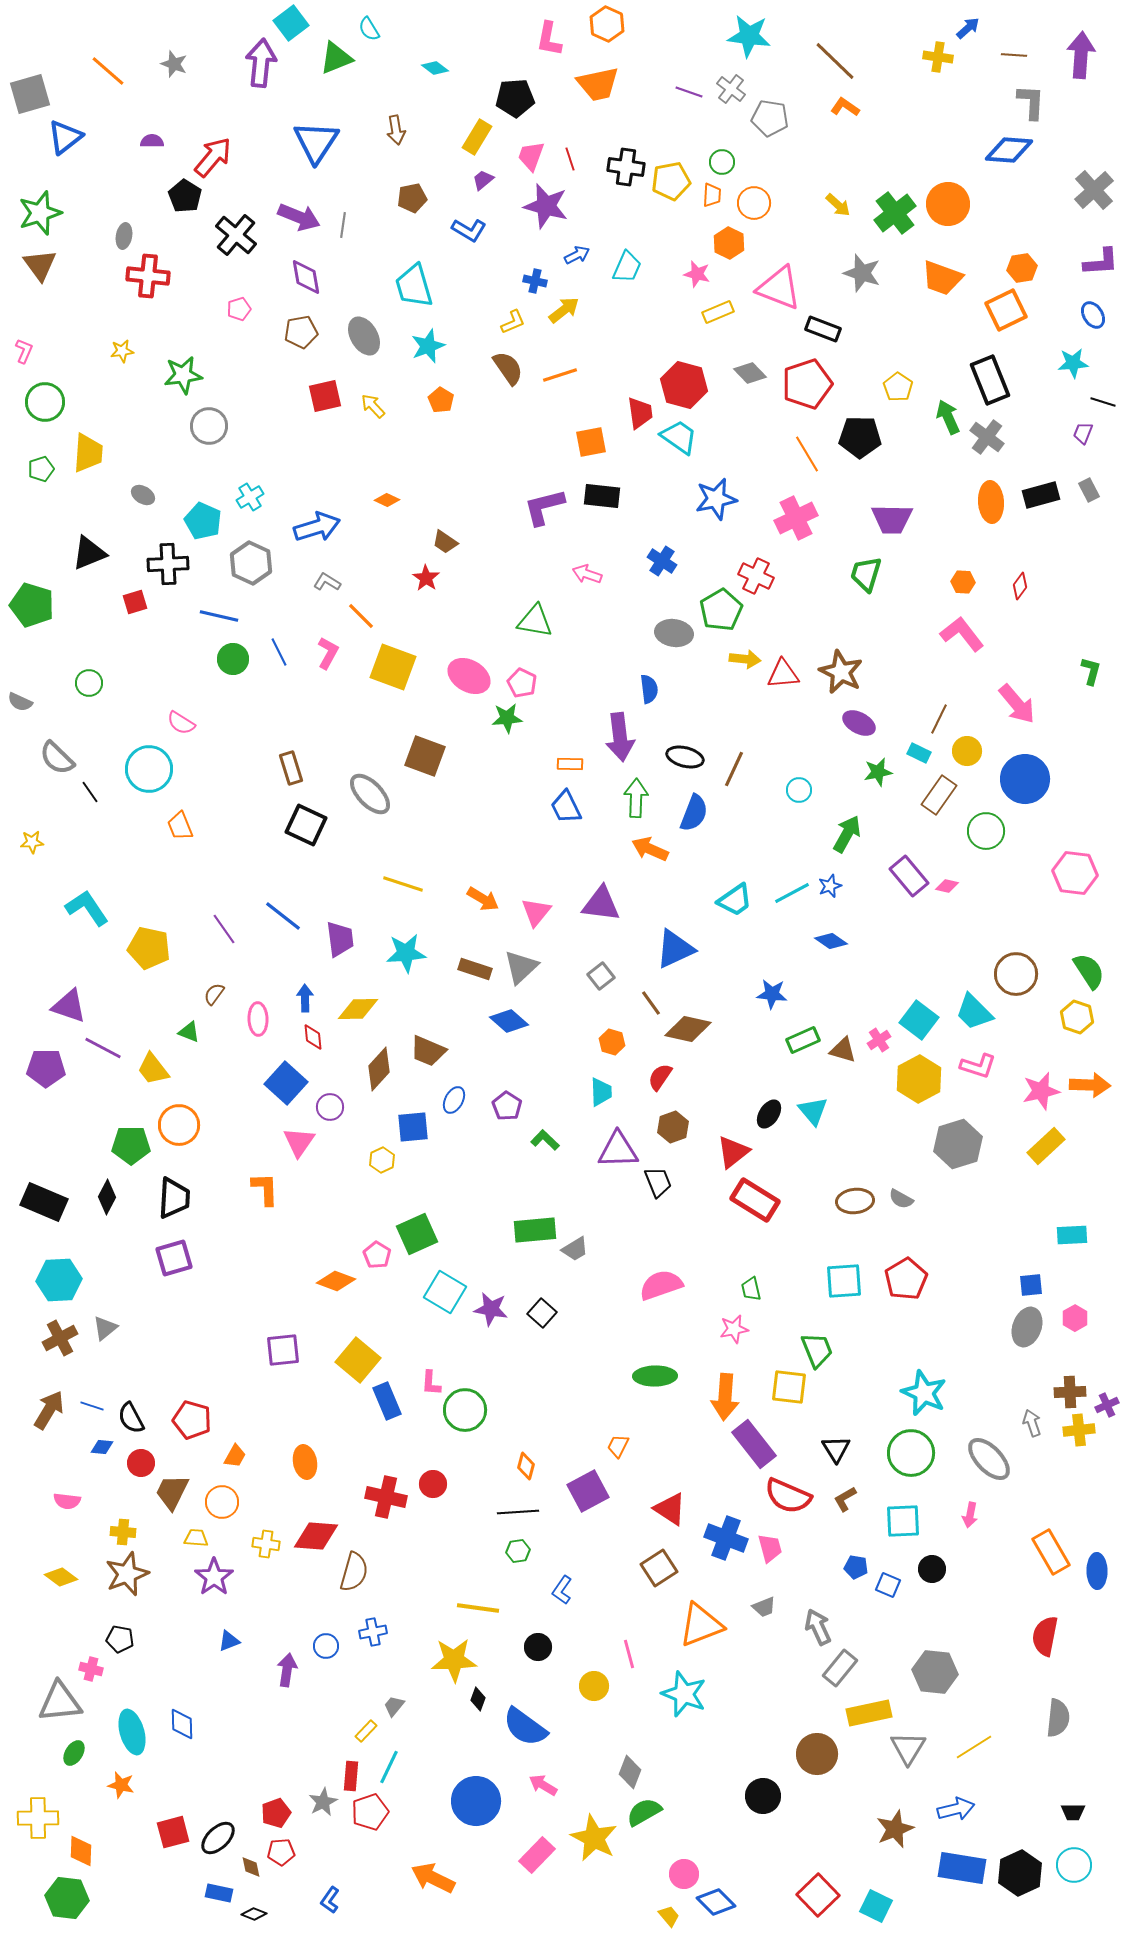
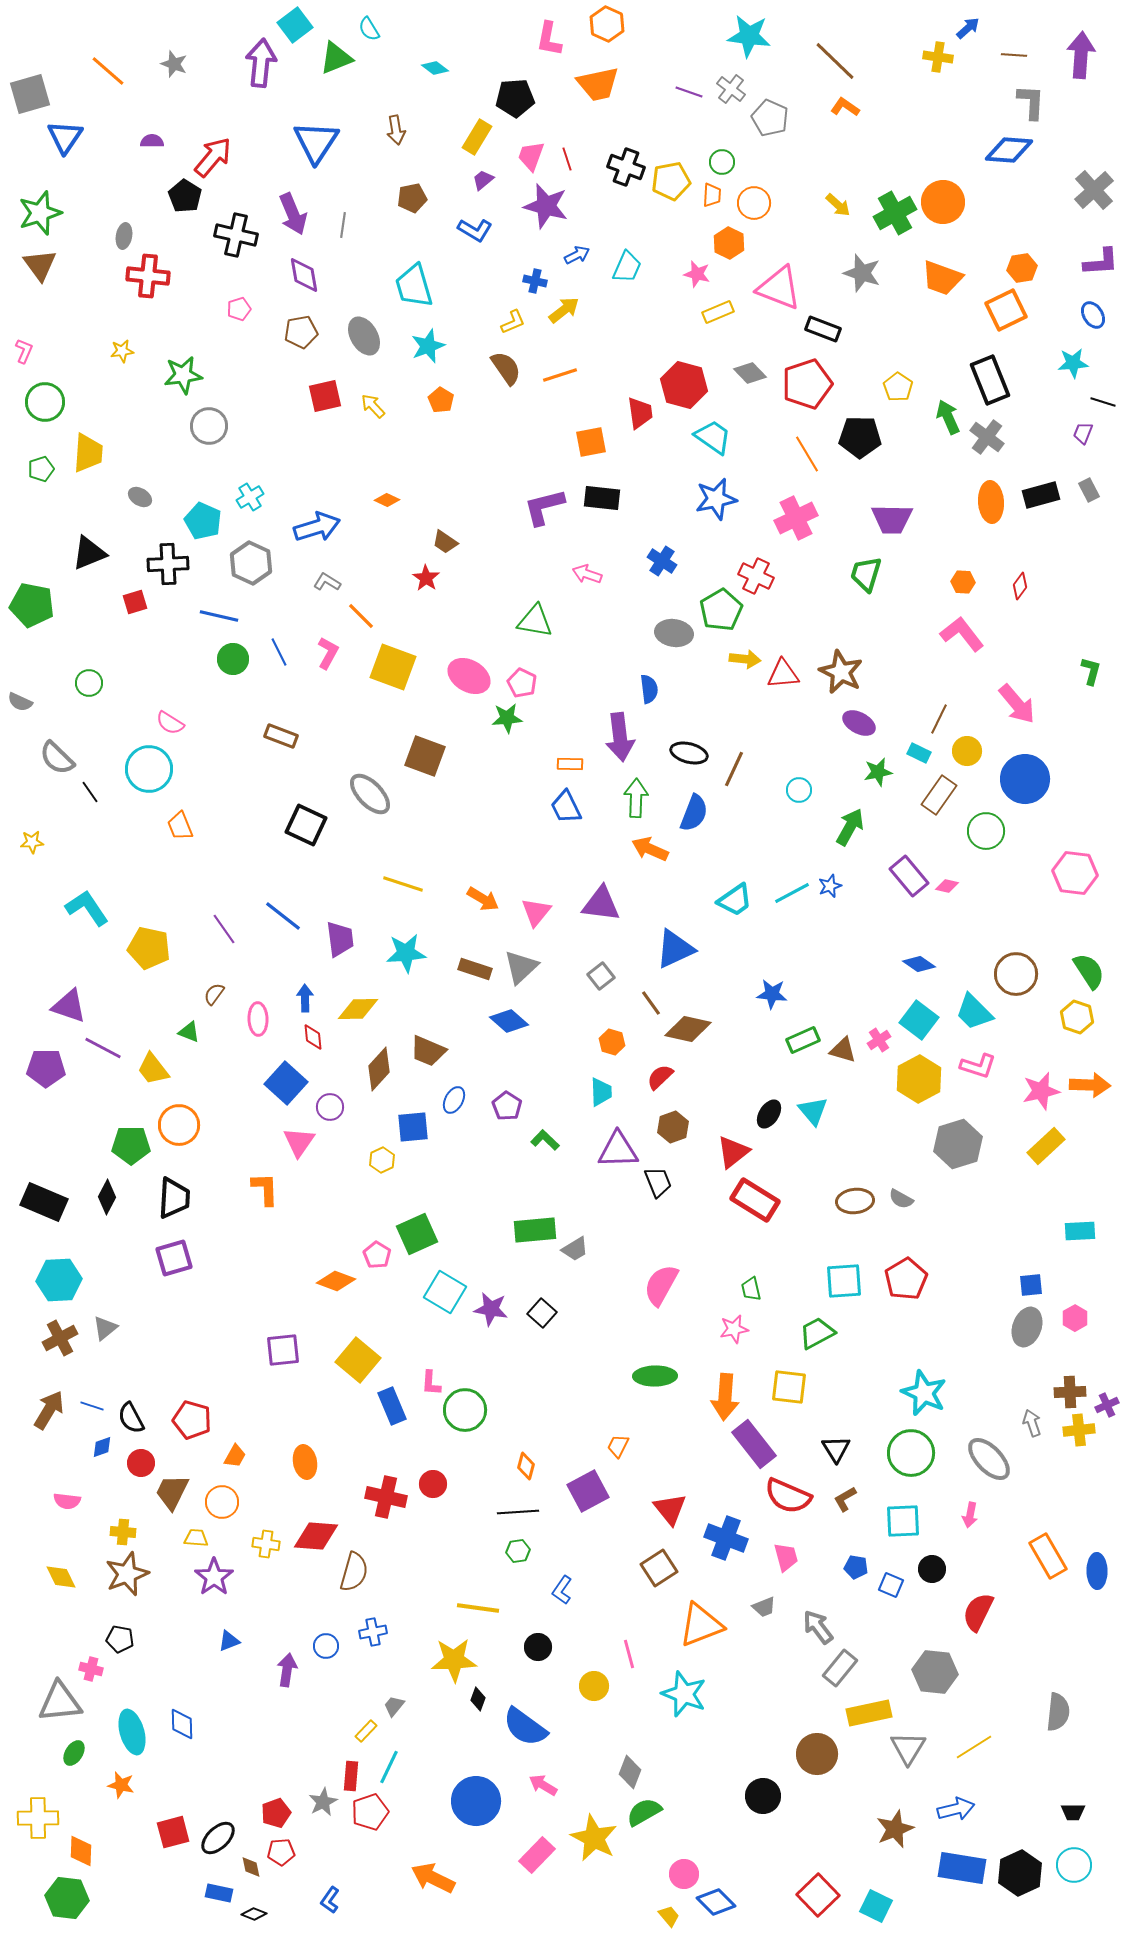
cyan square at (291, 23): moved 4 px right, 2 px down
gray pentagon at (770, 118): rotated 15 degrees clockwise
blue triangle at (65, 137): rotated 18 degrees counterclockwise
red line at (570, 159): moved 3 px left
black cross at (626, 167): rotated 12 degrees clockwise
orange circle at (948, 204): moved 5 px left, 2 px up
green cross at (895, 213): rotated 9 degrees clockwise
purple arrow at (299, 217): moved 6 px left, 3 px up; rotated 45 degrees clockwise
blue L-shape at (469, 230): moved 6 px right
black cross at (236, 235): rotated 27 degrees counterclockwise
purple diamond at (306, 277): moved 2 px left, 2 px up
brown semicircle at (508, 368): moved 2 px left
cyan trapezoid at (679, 437): moved 34 px right
gray ellipse at (143, 495): moved 3 px left, 2 px down
black rectangle at (602, 496): moved 2 px down
green pentagon at (32, 605): rotated 6 degrees counterclockwise
pink semicircle at (181, 723): moved 11 px left
black ellipse at (685, 757): moved 4 px right, 4 px up
brown rectangle at (291, 768): moved 10 px left, 32 px up; rotated 52 degrees counterclockwise
green arrow at (847, 834): moved 3 px right, 7 px up
blue diamond at (831, 941): moved 88 px right, 23 px down
red semicircle at (660, 1077): rotated 12 degrees clockwise
cyan rectangle at (1072, 1235): moved 8 px right, 4 px up
pink semicircle at (661, 1285): rotated 42 degrees counterclockwise
green trapezoid at (817, 1350): moved 17 px up; rotated 96 degrees counterclockwise
blue rectangle at (387, 1401): moved 5 px right, 5 px down
blue diamond at (102, 1447): rotated 25 degrees counterclockwise
red triangle at (670, 1509): rotated 18 degrees clockwise
pink trapezoid at (770, 1548): moved 16 px right, 9 px down
orange rectangle at (1051, 1552): moved 3 px left, 4 px down
yellow diamond at (61, 1577): rotated 28 degrees clockwise
blue square at (888, 1585): moved 3 px right
gray arrow at (818, 1627): rotated 12 degrees counterclockwise
red semicircle at (1045, 1636): moved 67 px left, 24 px up; rotated 15 degrees clockwise
gray semicircle at (1058, 1718): moved 6 px up
